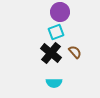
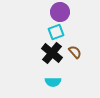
black cross: moved 1 px right
cyan semicircle: moved 1 px left, 1 px up
